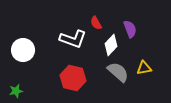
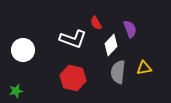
gray semicircle: rotated 125 degrees counterclockwise
